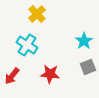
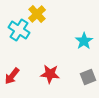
cyan cross: moved 8 px left, 15 px up
gray square: moved 10 px down
